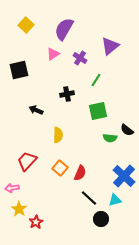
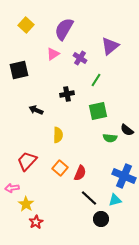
blue cross: rotated 20 degrees counterclockwise
yellow star: moved 7 px right, 5 px up
